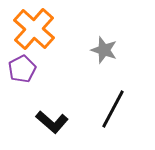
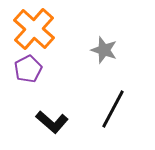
purple pentagon: moved 6 px right
